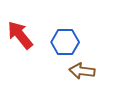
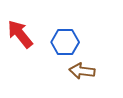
red arrow: moved 1 px up
